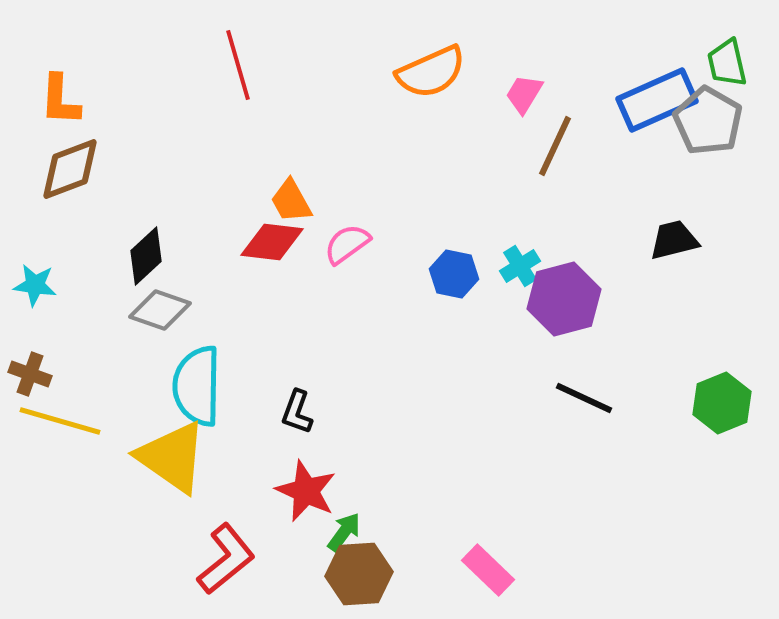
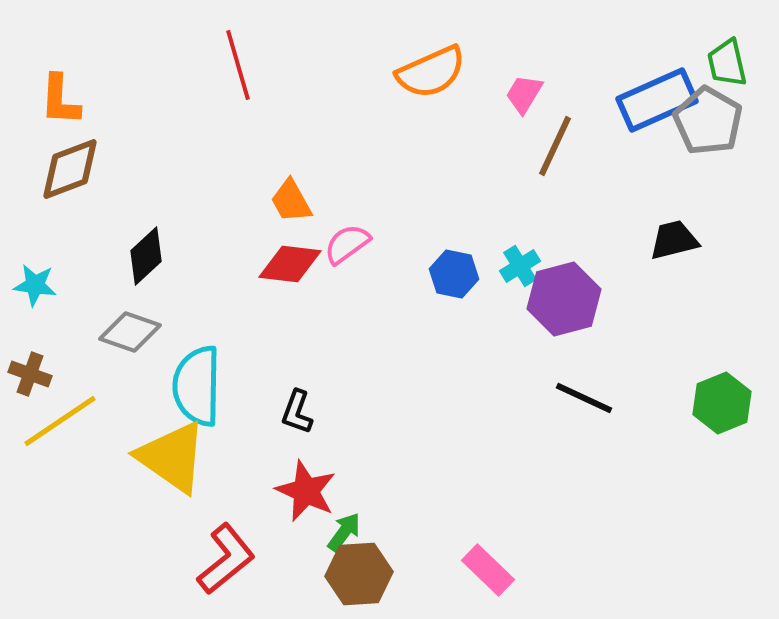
red diamond: moved 18 px right, 22 px down
gray diamond: moved 30 px left, 22 px down
yellow line: rotated 50 degrees counterclockwise
